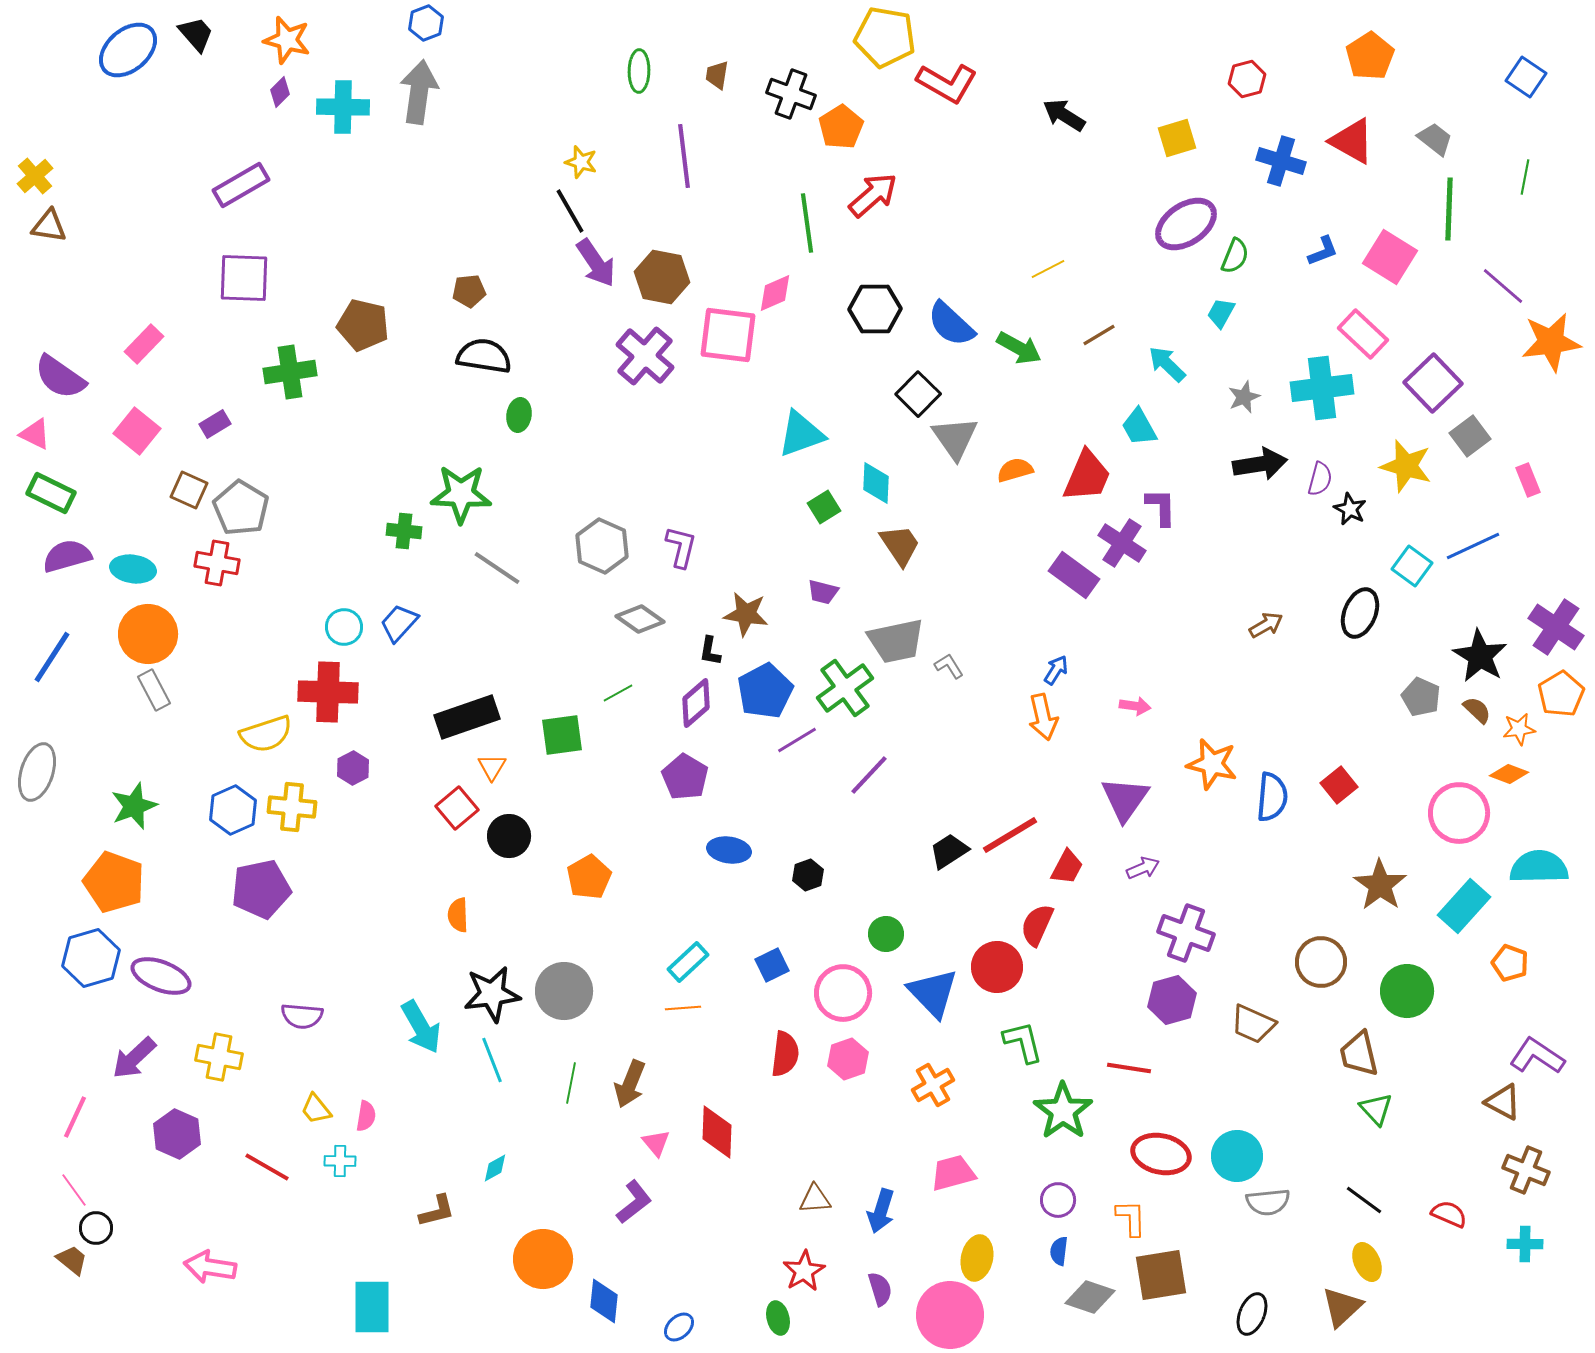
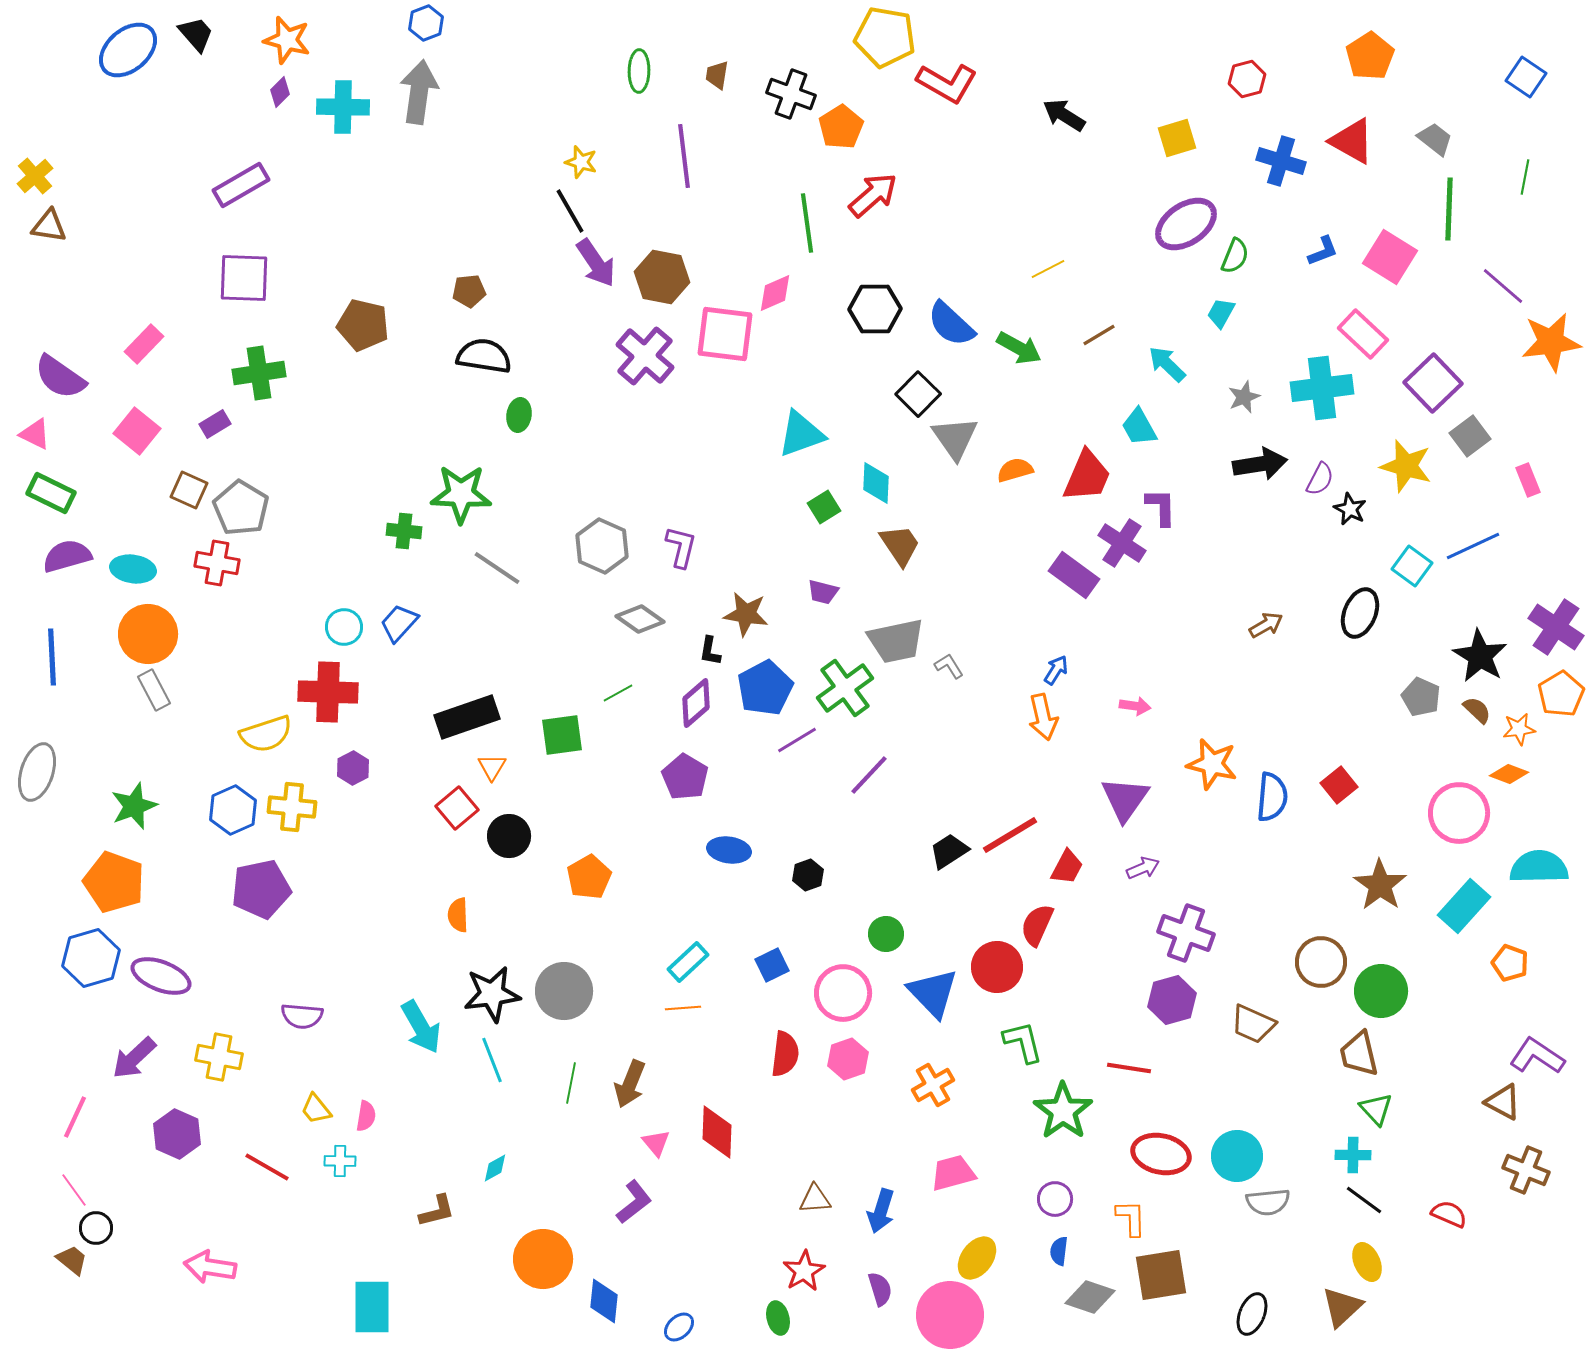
pink square at (728, 335): moved 3 px left, 1 px up
green cross at (290, 372): moved 31 px left, 1 px down
purple semicircle at (1320, 479): rotated 12 degrees clockwise
blue line at (52, 657): rotated 36 degrees counterclockwise
blue pentagon at (765, 691): moved 3 px up
green circle at (1407, 991): moved 26 px left
purple circle at (1058, 1200): moved 3 px left, 1 px up
cyan cross at (1525, 1244): moved 172 px left, 89 px up
yellow ellipse at (977, 1258): rotated 24 degrees clockwise
